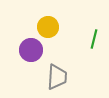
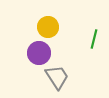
purple circle: moved 8 px right, 3 px down
gray trapezoid: rotated 36 degrees counterclockwise
